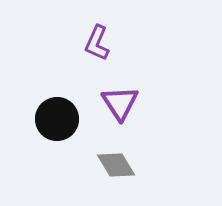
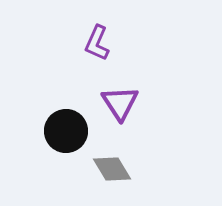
black circle: moved 9 px right, 12 px down
gray diamond: moved 4 px left, 4 px down
